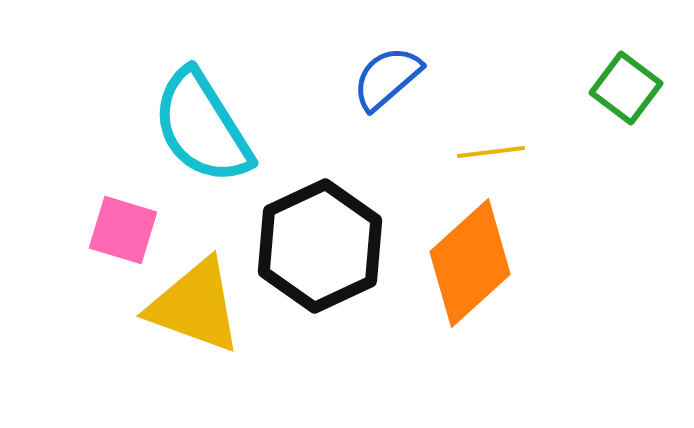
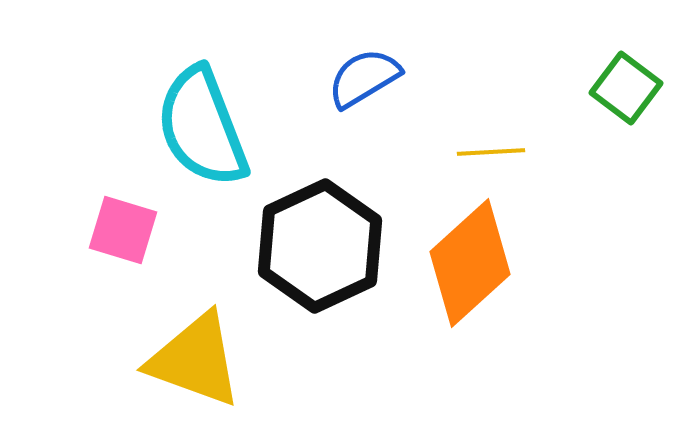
blue semicircle: moved 23 px left; rotated 10 degrees clockwise
cyan semicircle: rotated 11 degrees clockwise
yellow line: rotated 4 degrees clockwise
yellow triangle: moved 54 px down
